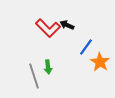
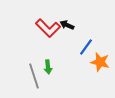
orange star: rotated 18 degrees counterclockwise
